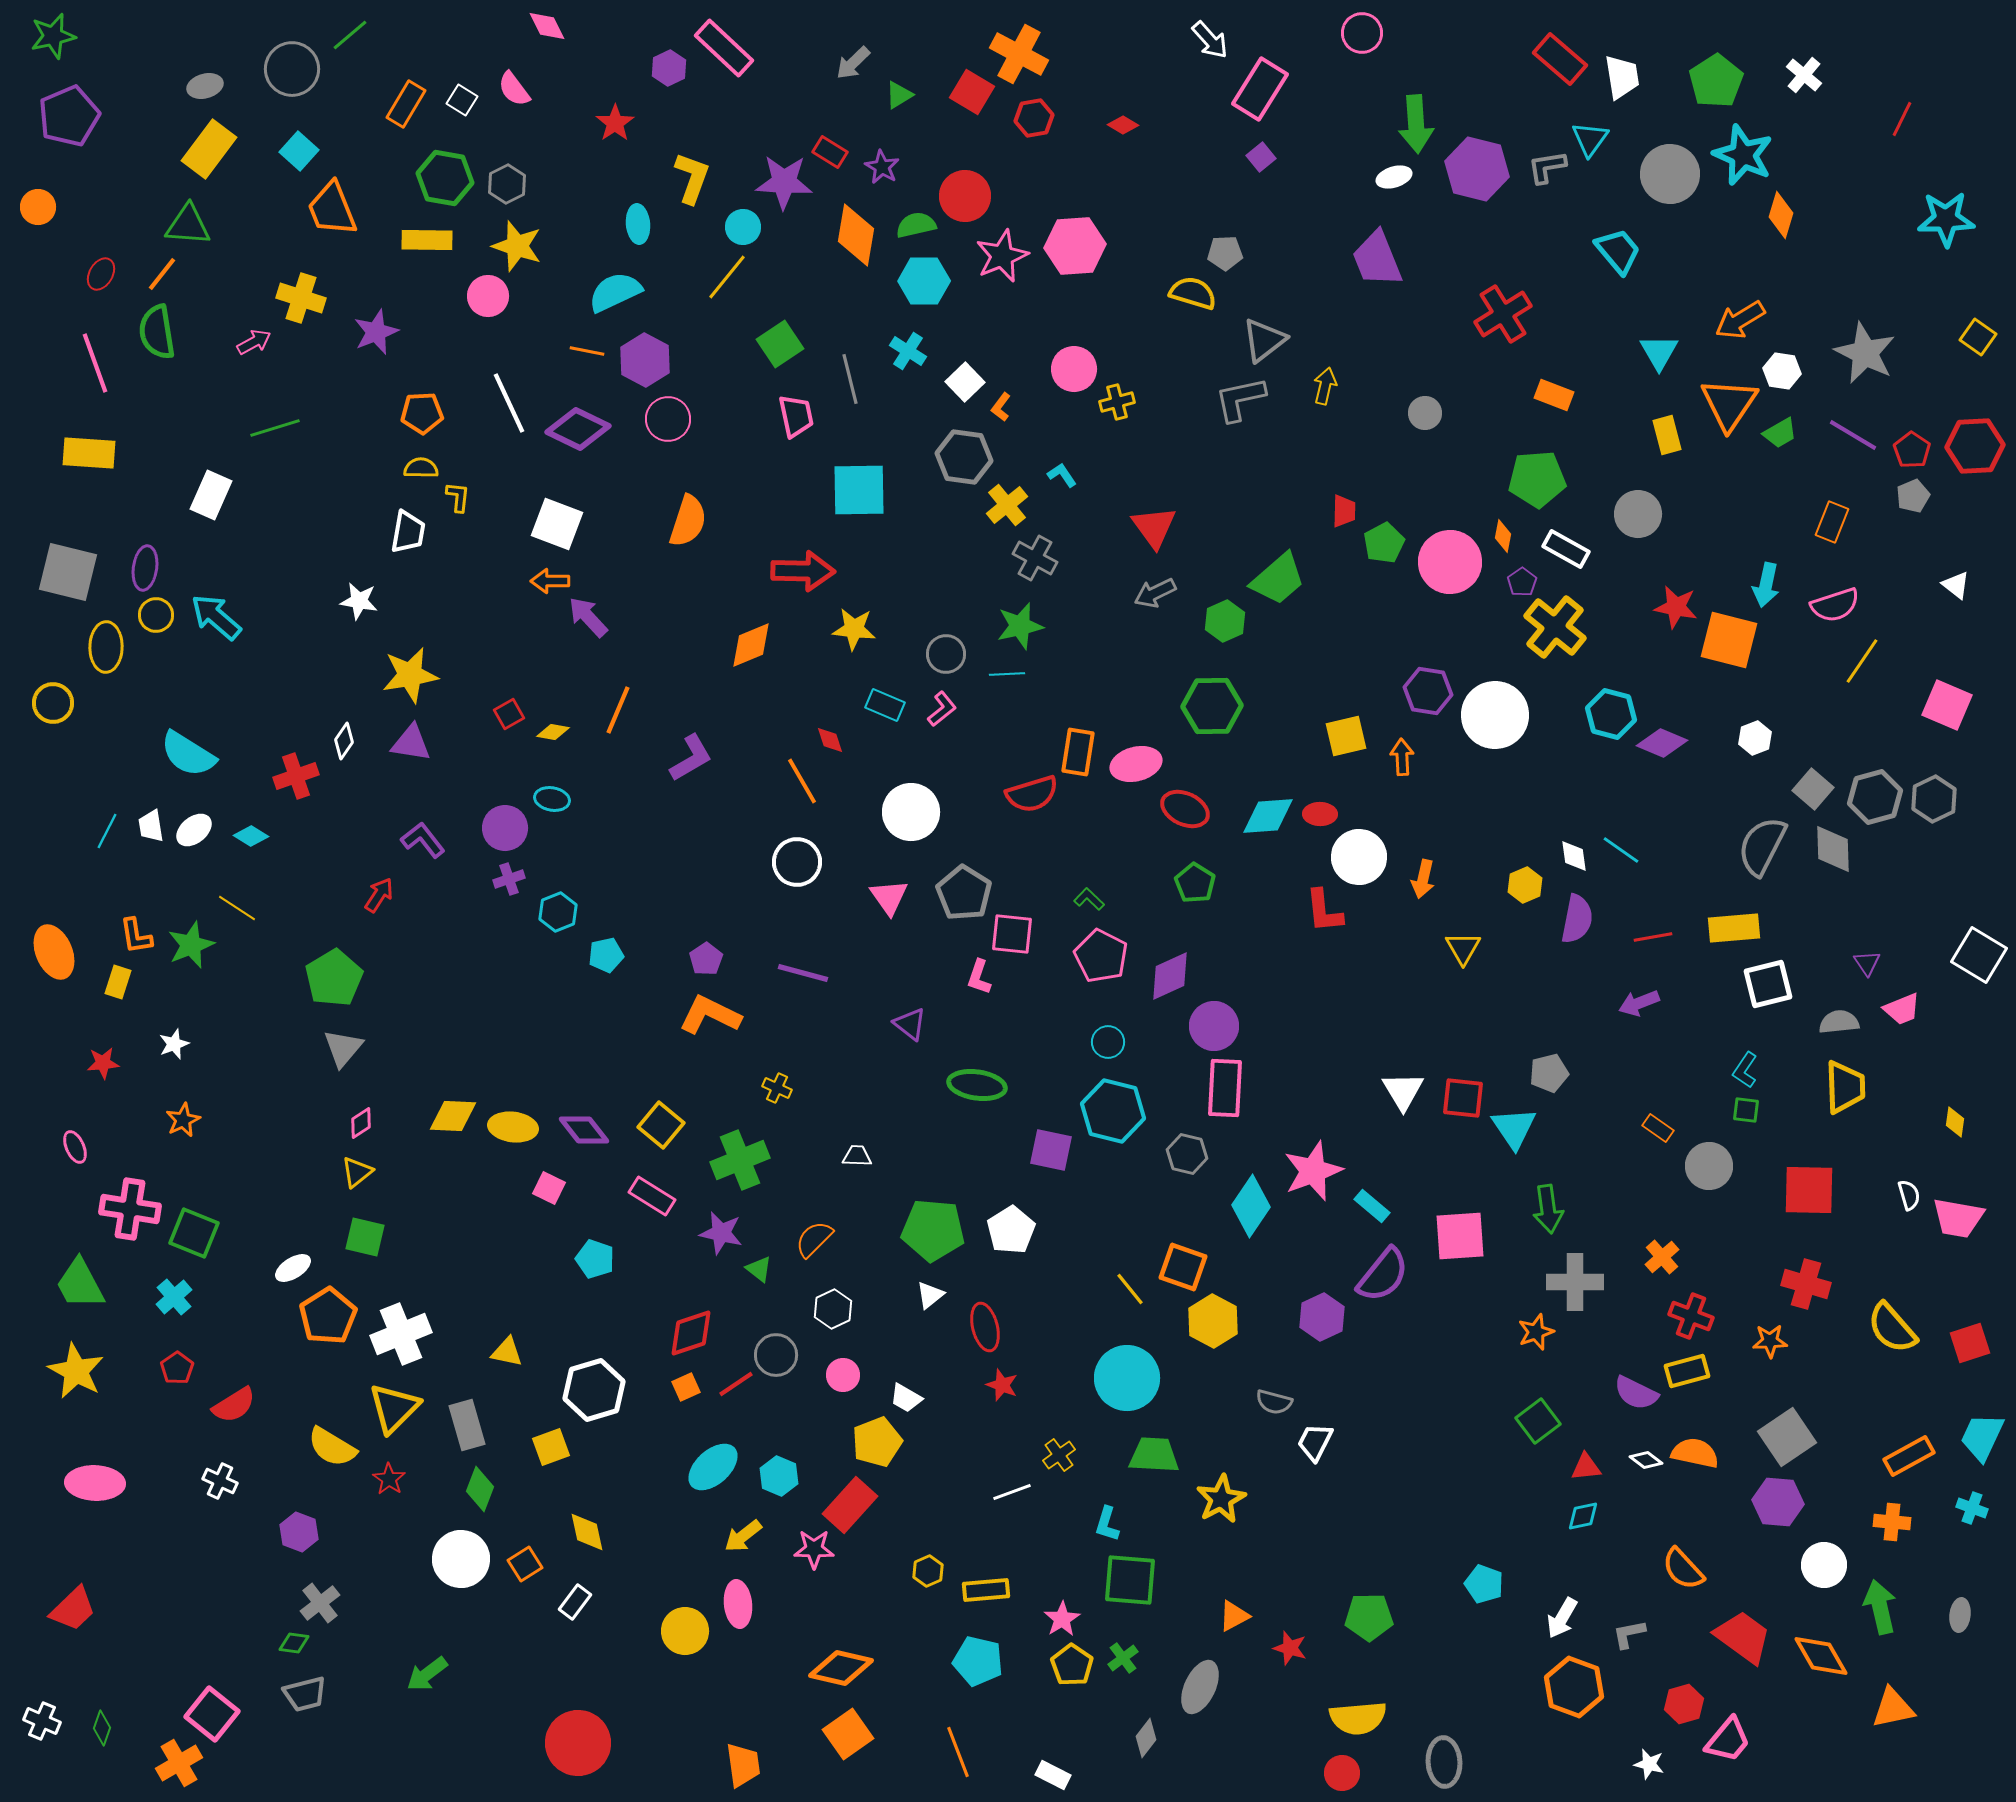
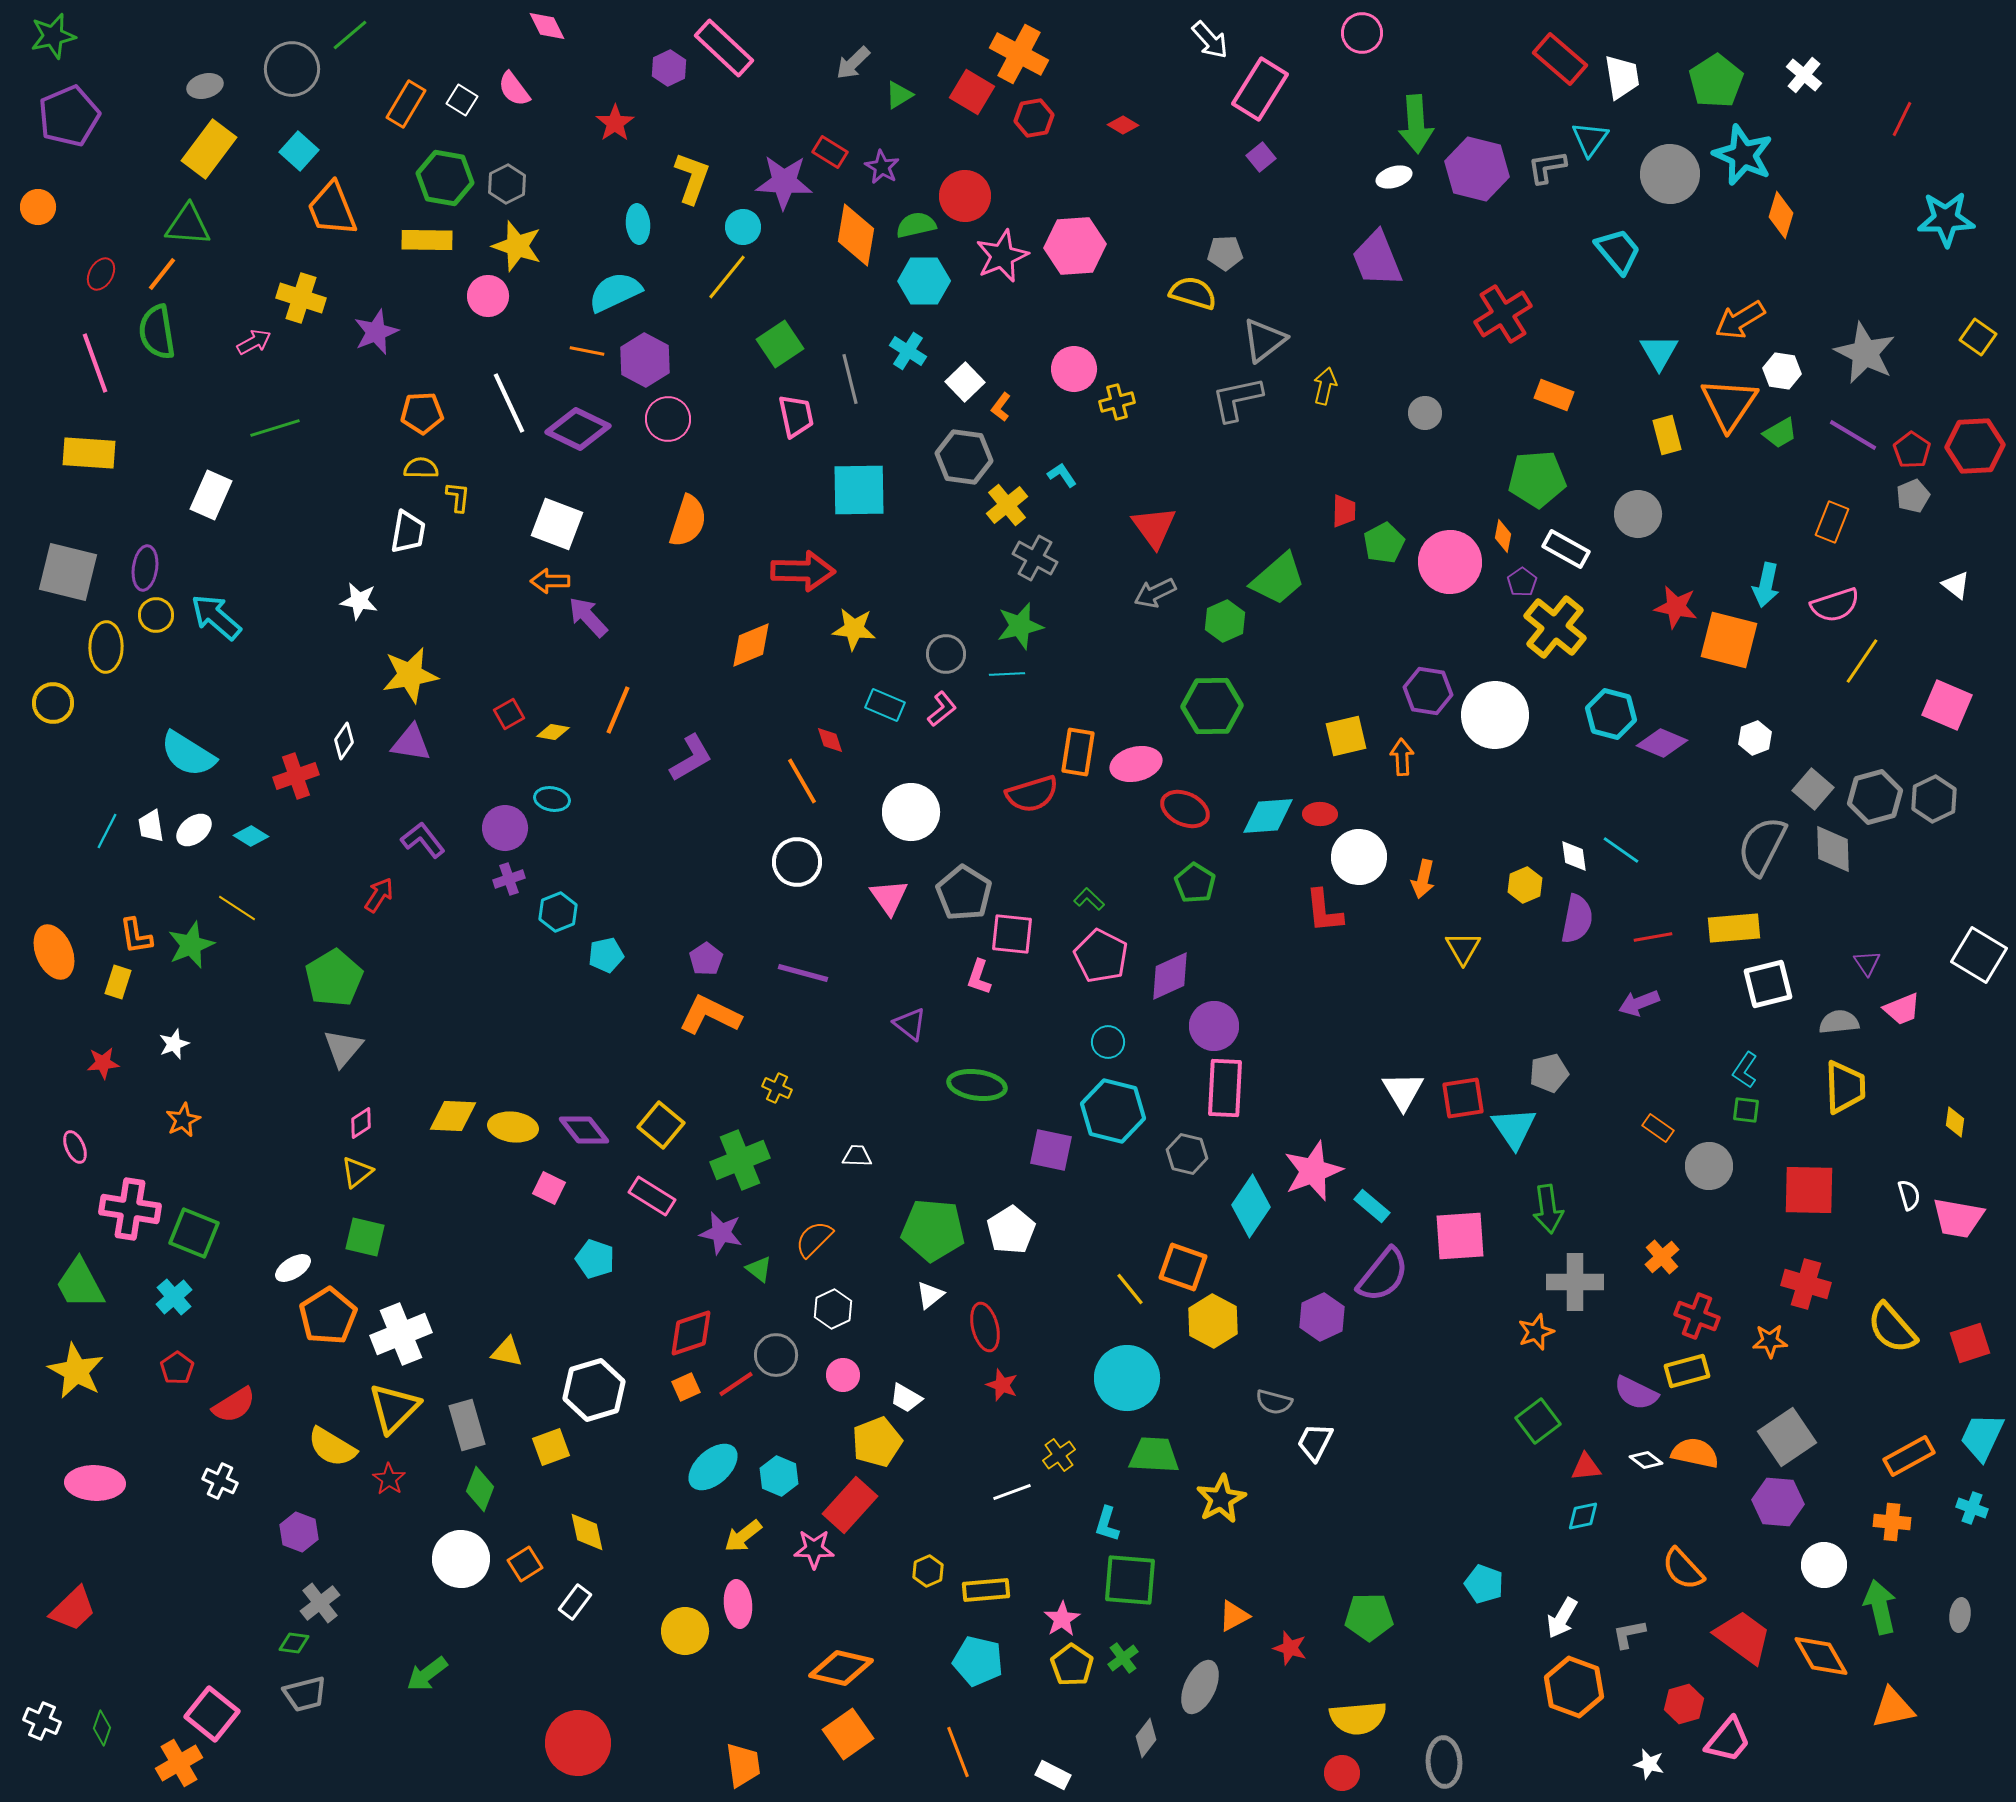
gray L-shape at (1240, 399): moved 3 px left
red square at (1463, 1098): rotated 15 degrees counterclockwise
red cross at (1691, 1316): moved 6 px right
